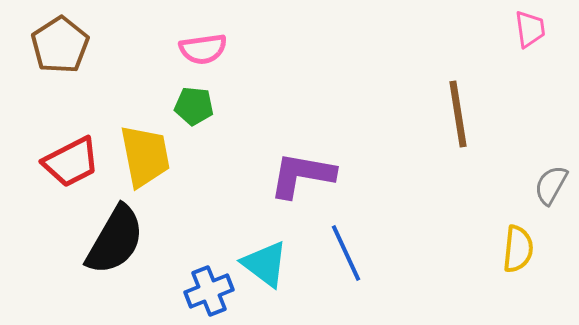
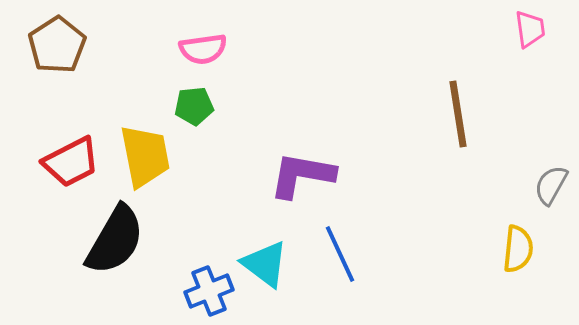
brown pentagon: moved 3 px left
green pentagon: rotated 12 degrees counterclockwise
blue line: moved 6 px left, 1 px down
